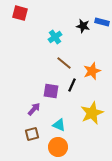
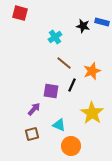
yellow star: rotated 15 degrees counterclockwise
orange circle: moved 13 px right, 1 px up
